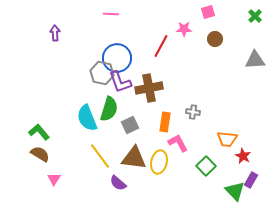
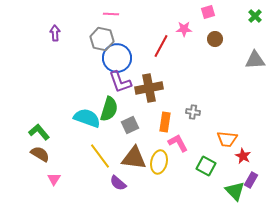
gray hexagon: moved 34 px up
cyan semicircle: rotated 132 degrees clockwise
green square: rotated 18 degrees counterclockwise
